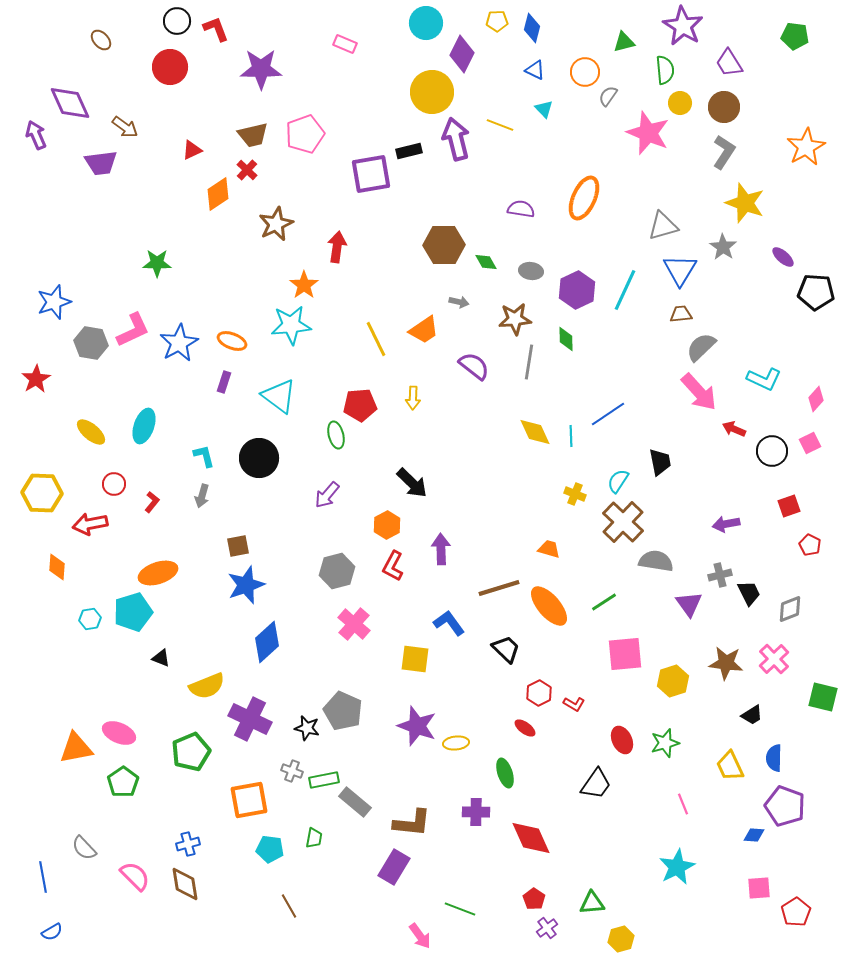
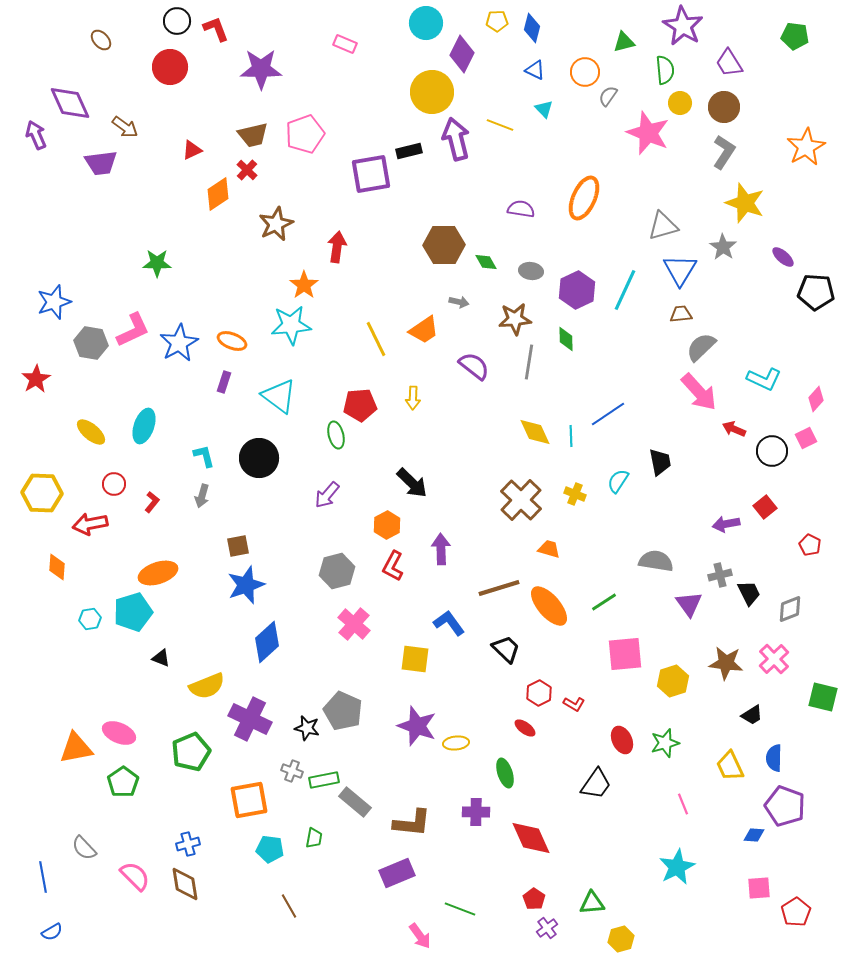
pink square at (810, 443): moved 4 px left, 5 px up
red square at (789, 506): moved 24 px left, 1 px down; rotated 20 degrees counterclockwise
brown cross at (623, 522): moved 102 px left, 22 px up
purple rectangle at (394, 867): moved 3 px right, 6 px down; rotated 36 degrees clockwise
